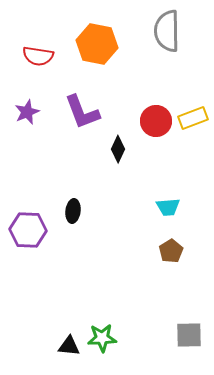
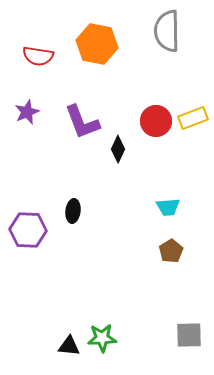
purple L-shape: moved 10 px down
